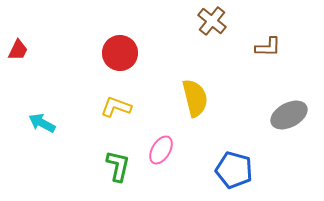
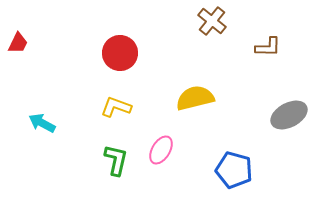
red trapezoid: moved 7 px up
yellow semicircle: rotated 90 degrees counterclockwise
green L-shape: moved 2 px left, 6 px up
